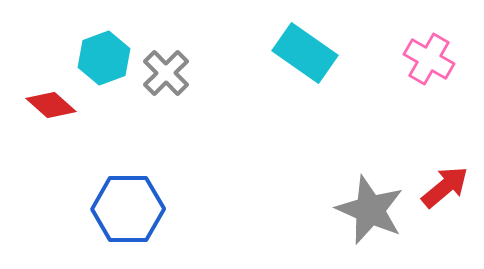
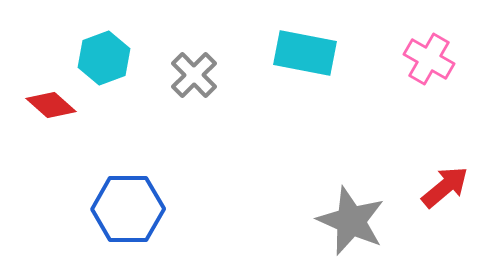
cyan rectangle: rotated 24 degrees counterclockwise
gray cross: moved 28 px right, 2 px down
gray star: moved 19 px left, 11 px down
